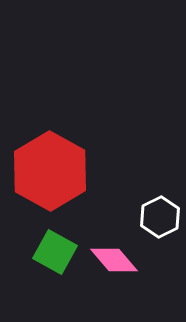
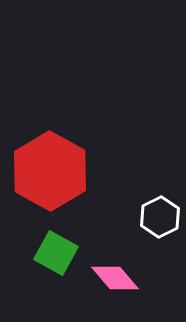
green square: moved 1 px right, 1 px down
pink diamond: moved 1 px right, 18 px down
